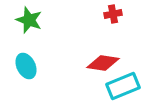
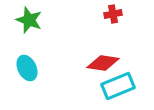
cyan ellipse: moved 1 px right, 2 px down
cyan rectangle: moved 5 px left
